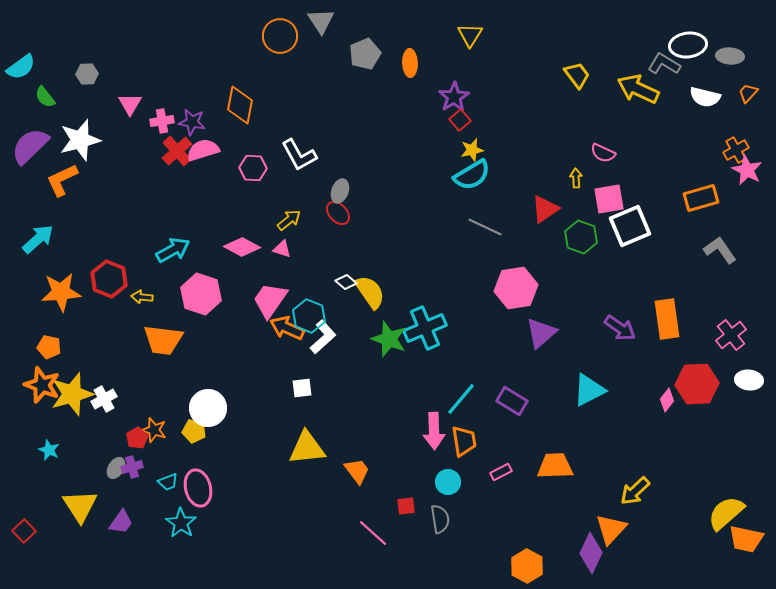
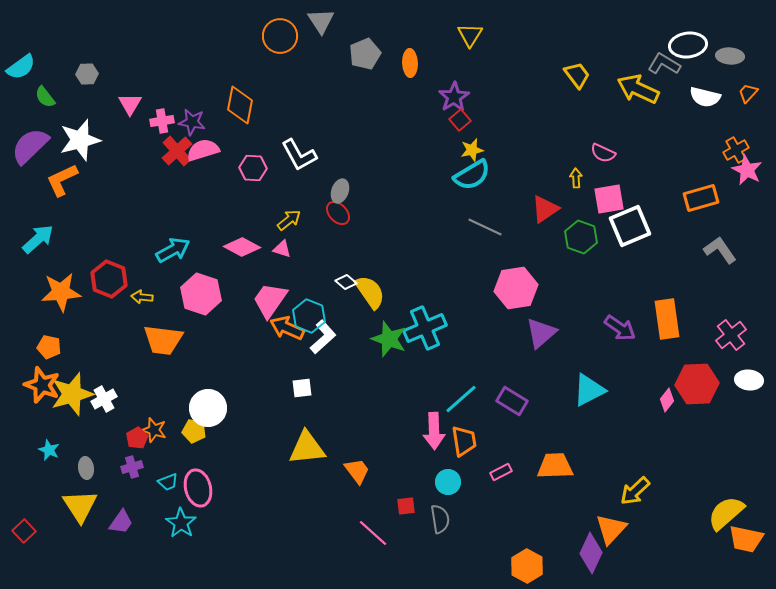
cyan line at (461, 399): rotated 9 degrees clockwise
gray ellipse at (116, 468): moved 30 px left; rotated 40 degrees counterclockwise
